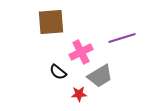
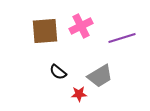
brown square: moved 6 px left, 9 px down
pink cross: moved 26 px up
